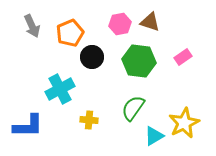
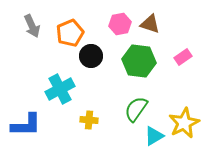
brown triangle: moved 2 px down
black circle: moved 1 px left, 1 px up
green semicircle: moved 3 px right, 1 px down
blue L-shape: moved 2 px left, 1 px up
